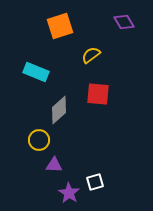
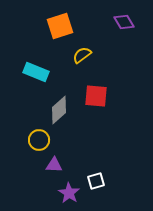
yellow semicircle: moved 9 px left
red square: moved 2 px left, 2 px down
white square: moved 1 px right, 1 px up
